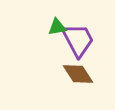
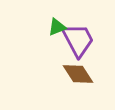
green triangle: rotated 12 degrees counterclockwise
